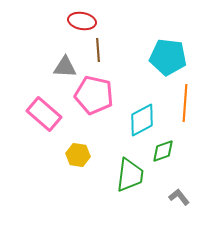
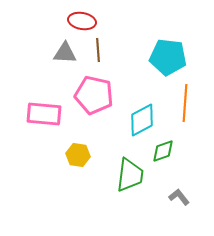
gray triangle: moved 14 px up
pink rectangle: rotated 36 degrees counterclockwise
